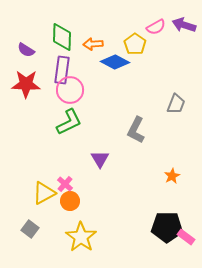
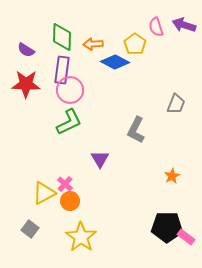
pink semicircle: rotated 102 degrees clockwise
